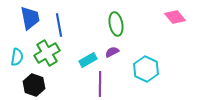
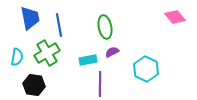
green ellipse: moved 11 px left, 3 px down
cyan rectangle: rotated 18 degrees clockwise
black hexagon: rotated 10 degrees counterclockwise
